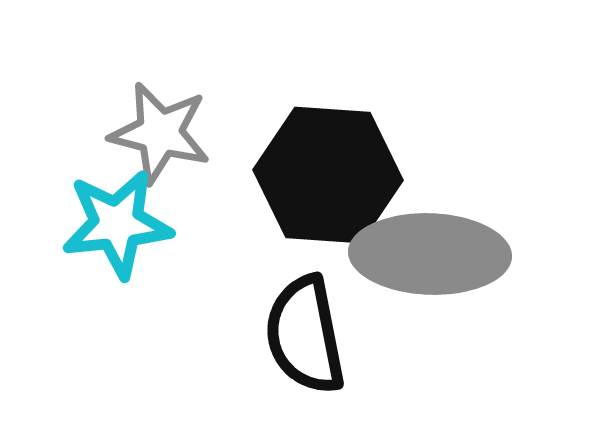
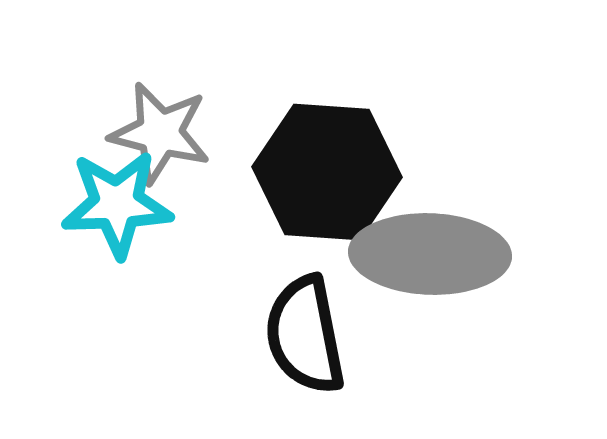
black hexagon: moved 1 px left, 3 px up
cyan star: moved 20 px up; rotated 4 degrees clockwise
